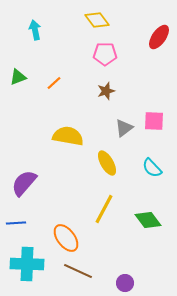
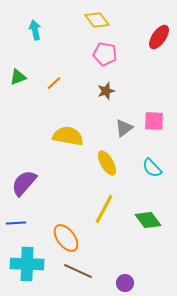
pink pentagon: rotated 10 degrees clockwise
